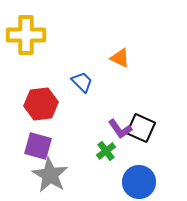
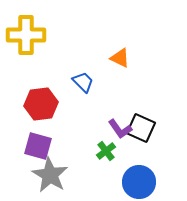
blue trapezoid: moved 1 px right
